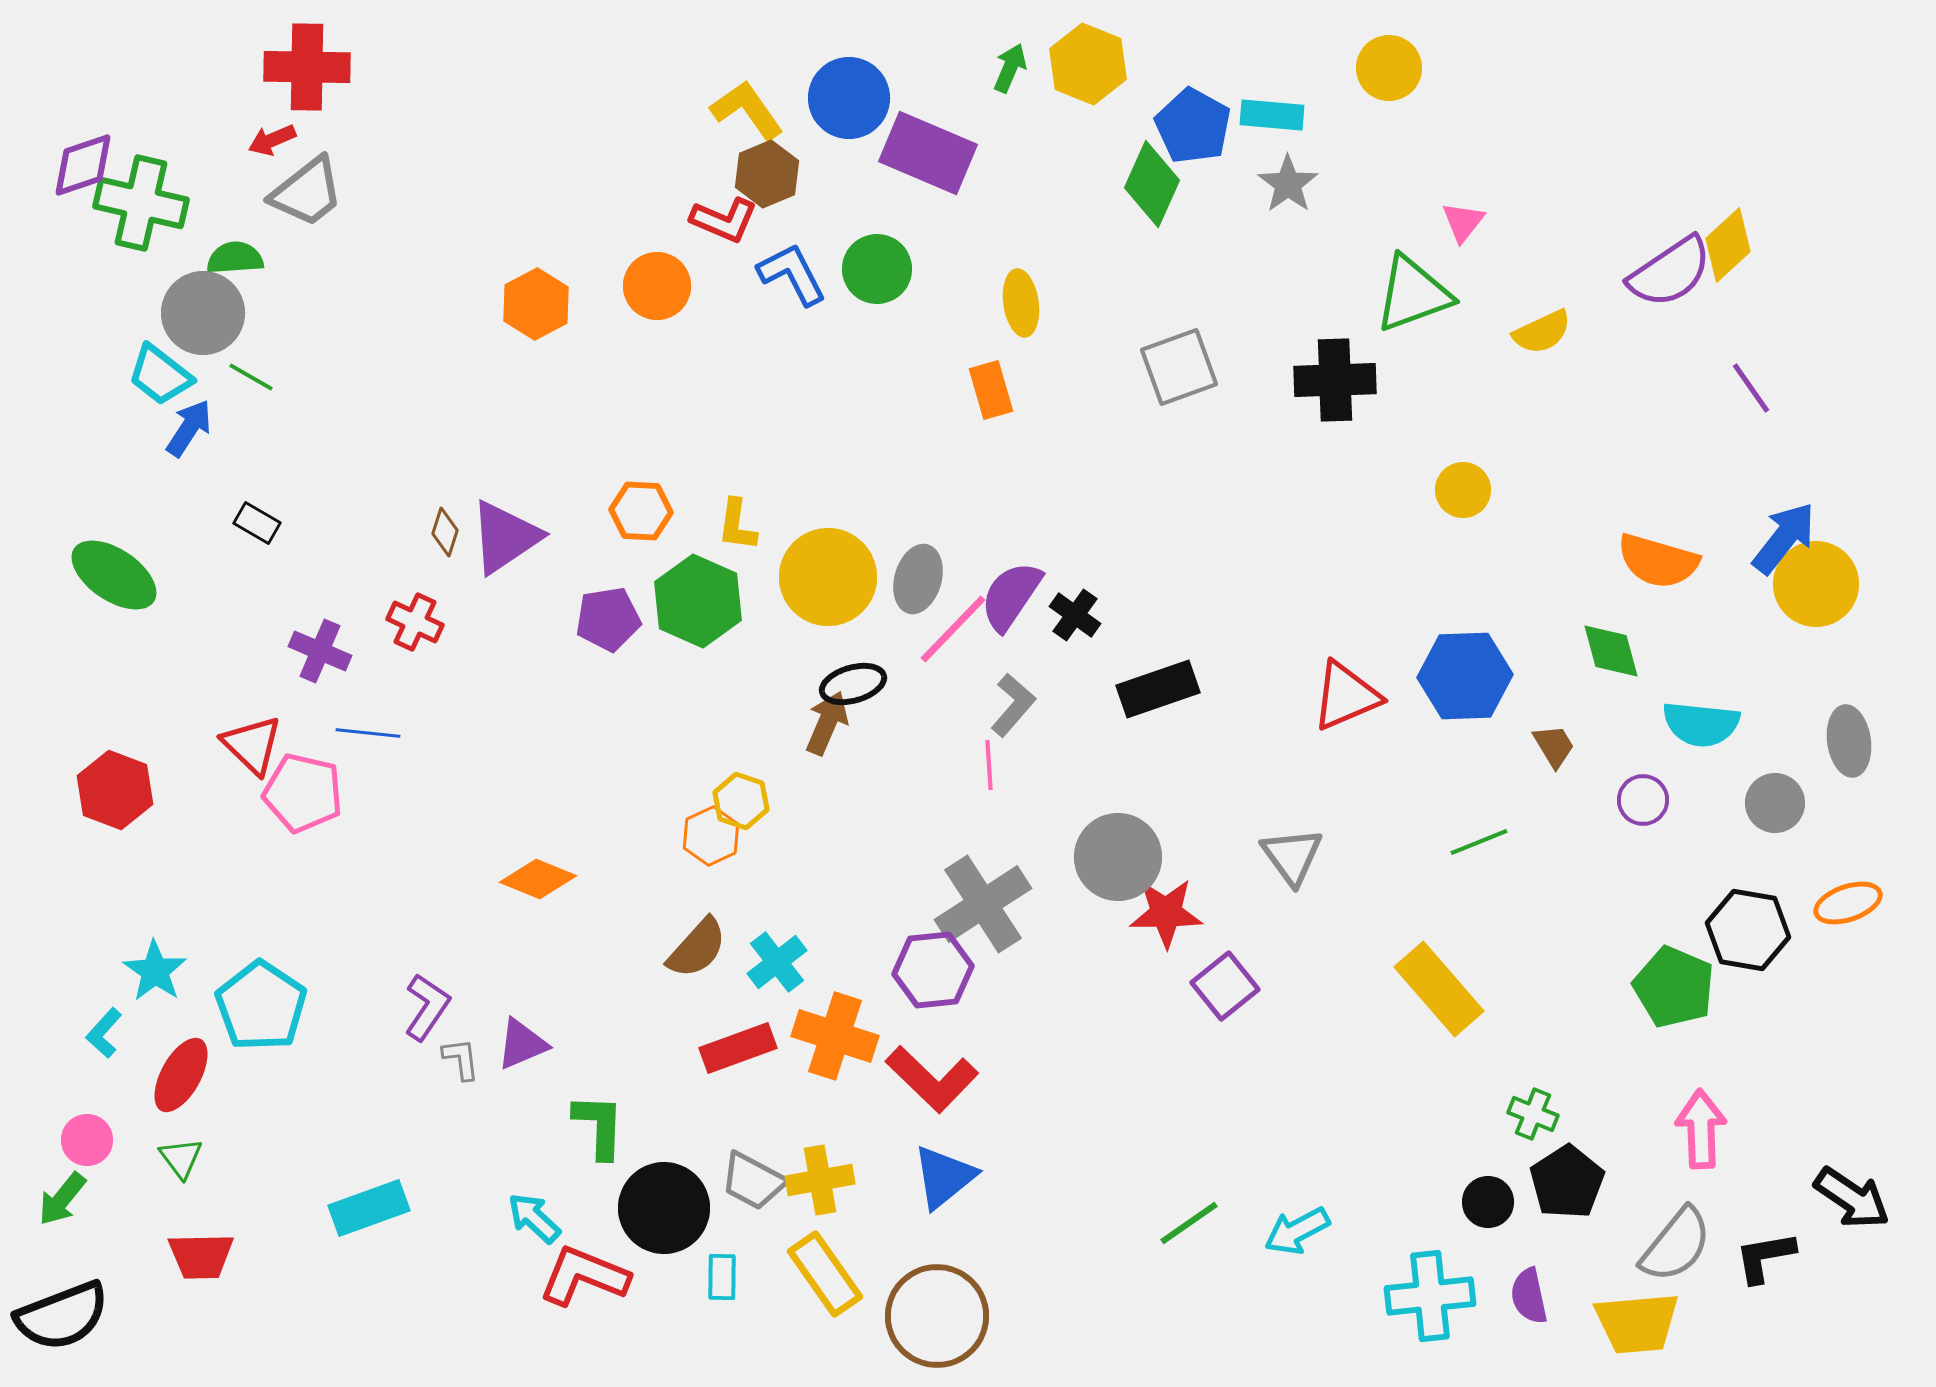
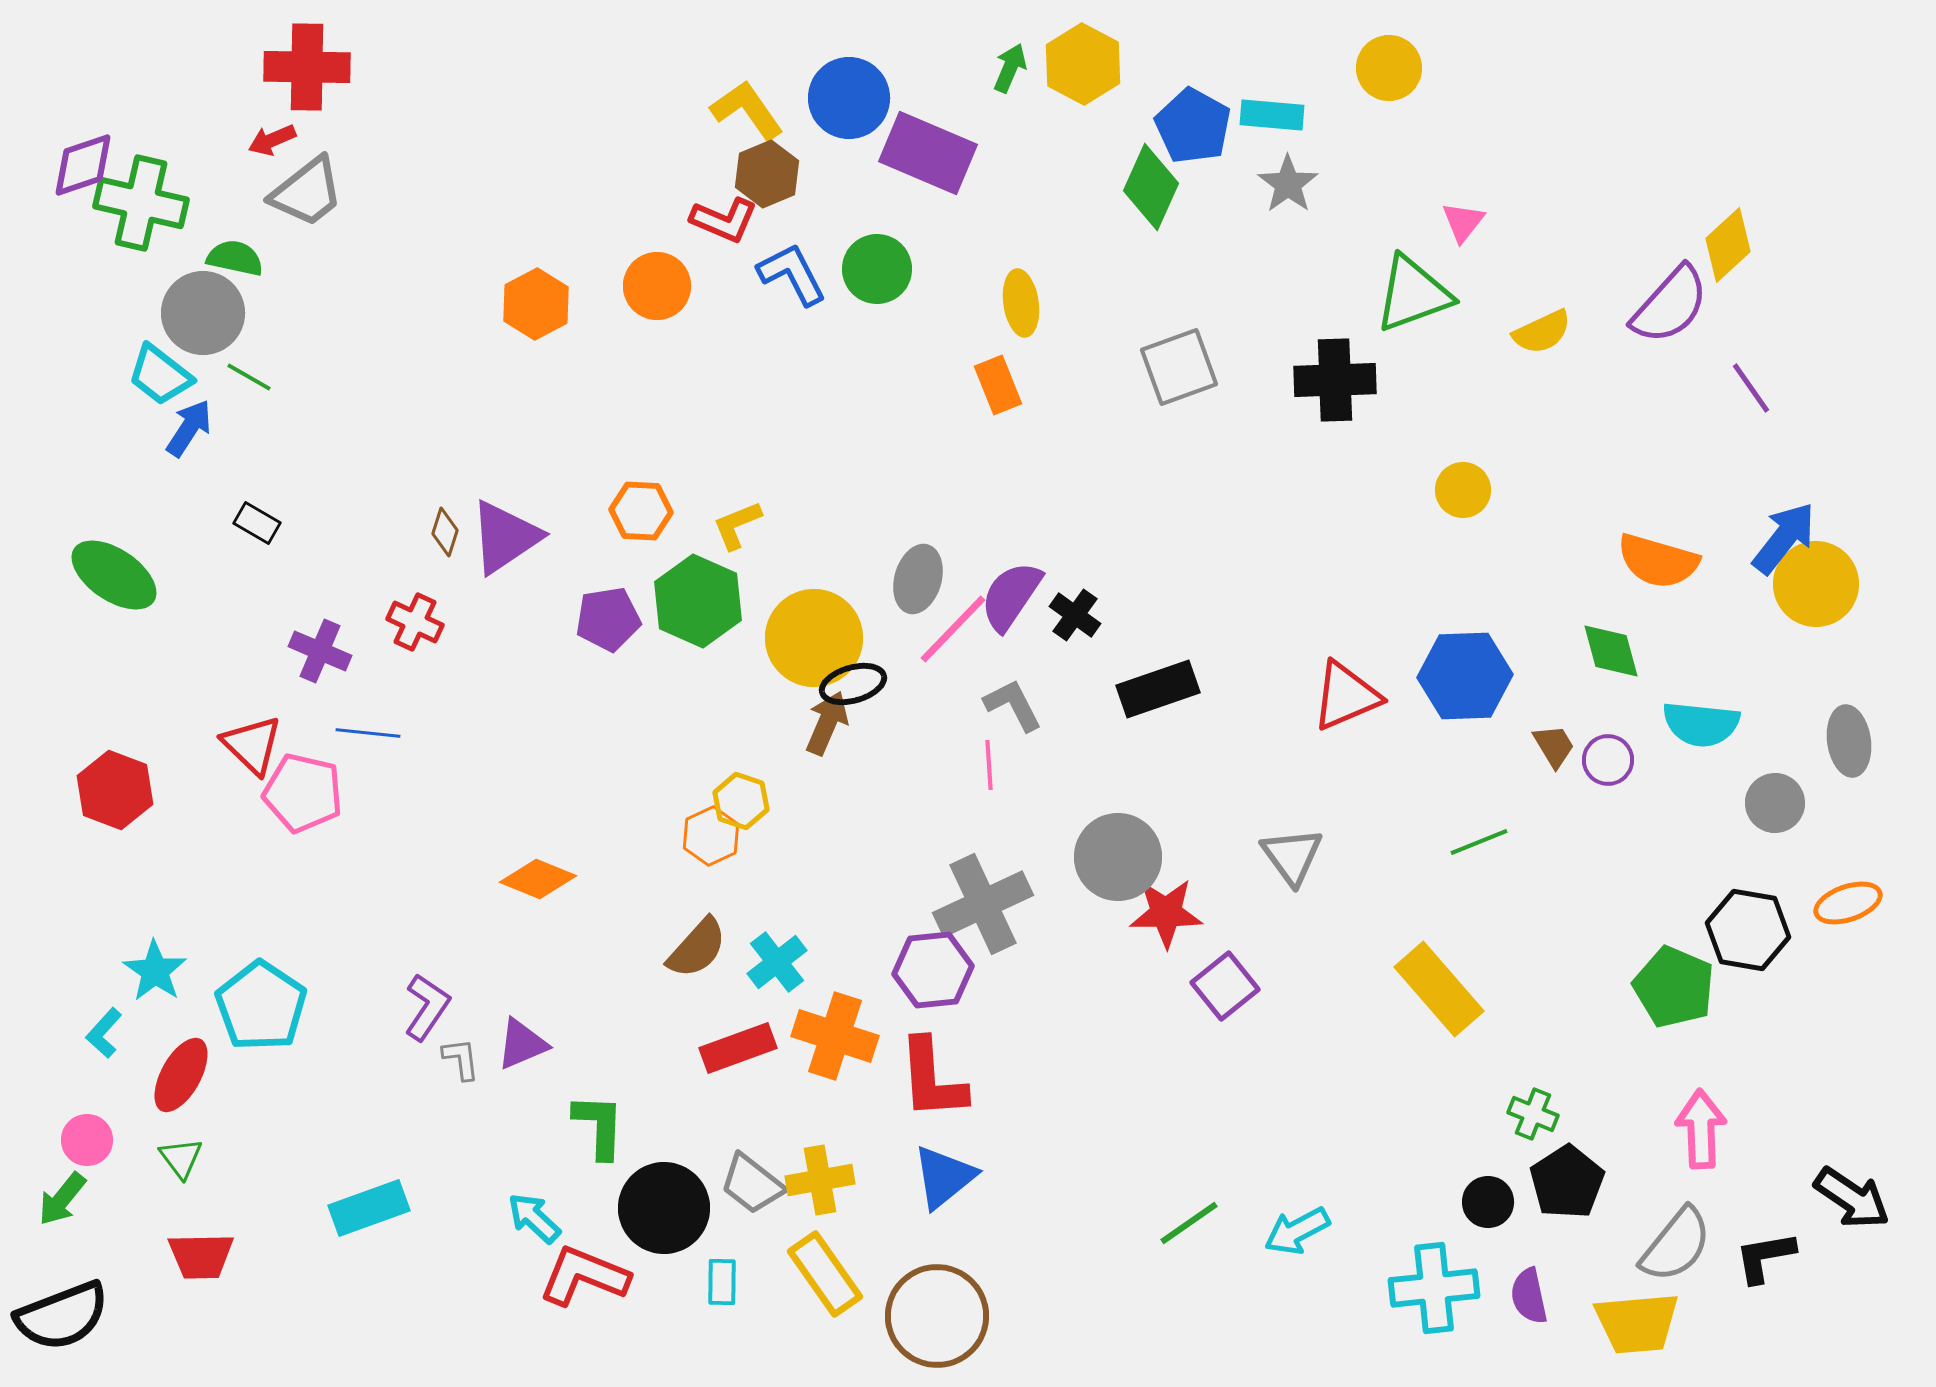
yellow hexagon at (1088, 64): moved 5 px left; rotated 6 degrees clockwise
green diamond at (1152, 184): moved 1 px left, 3 px down
green semicircle at (235, 258): rotated 16 degrees clockwise
purple semicircle at (1670, 272): moved 33 px down; rotated 14 degrees counterclockwise
green line at (251, 377): moved 2 px left
orange rectangle at (991, 390): moved 7 px right, 5 px up; rotated 6 degrees counterclockwise
yellow L-shape at (737, 525): rotated 60 degrees clockwise
yellow circle at (828, 577): moved 14 px left, 61 px down
gray L-shape at (1013, 705): rotated 68 degrees counterclockwise
purple circle at (1643, 800): moved 35 px left, 40 px up
gray cross at (983, 904): rotated 8 degrees clockwise
red L-shape at (932, 1079): rotated 42 degrees clockwise
gray trapezoid at (753, 1181): moved 1 px left, 3 px down; rotated 10 degrees clockwise
cyan rectangle at (722, 1277): moved 5 px down
cyan cross at (1430, 1296): moved 4 px right, 8 px up
